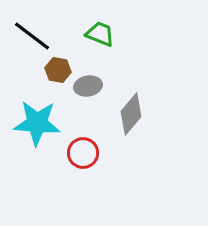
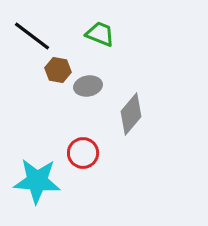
cyan star: moved 58 px down
